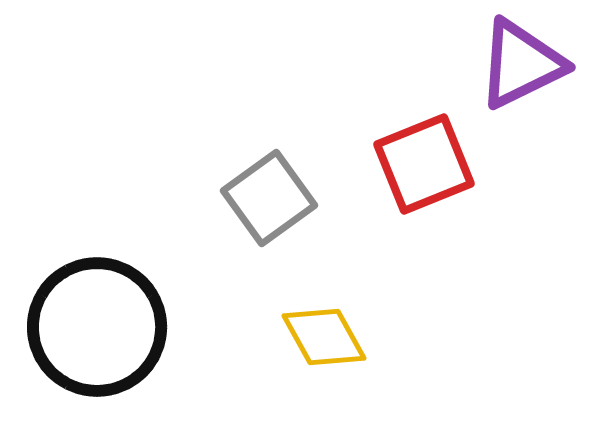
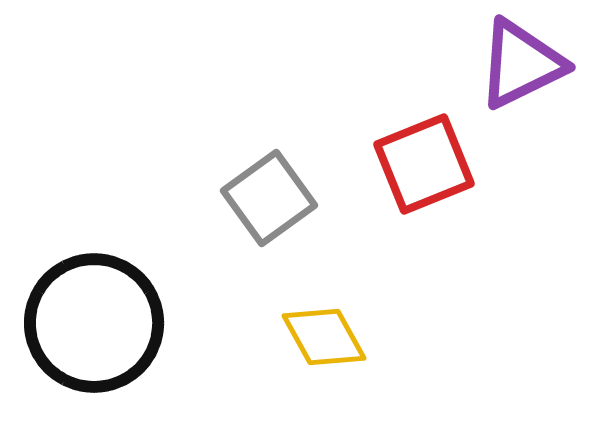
black circle: moved 3 px left, 4 px up
